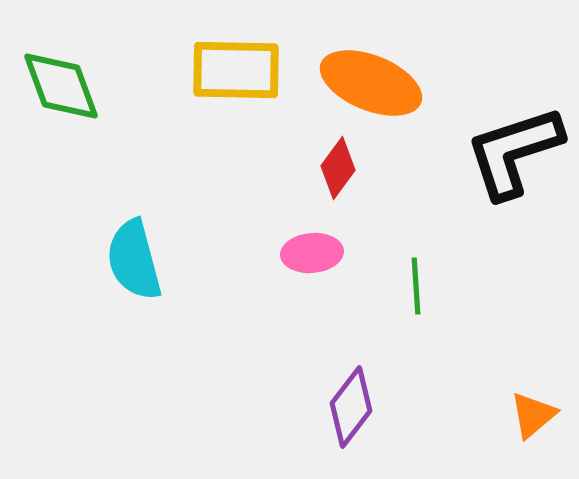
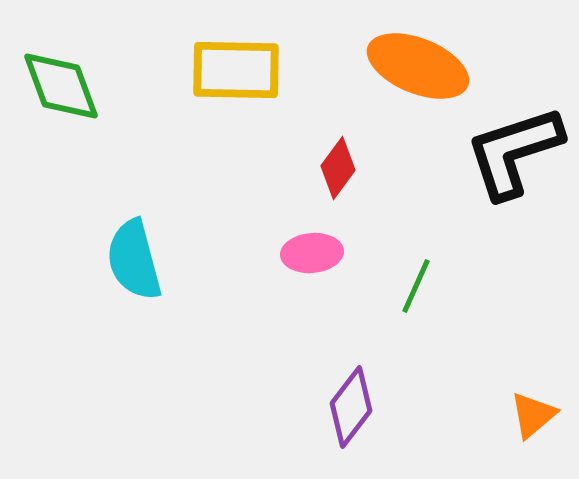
orange ellipse: moved 47 px right, 17 px up
green line: rotated 28 degrees clockwise
